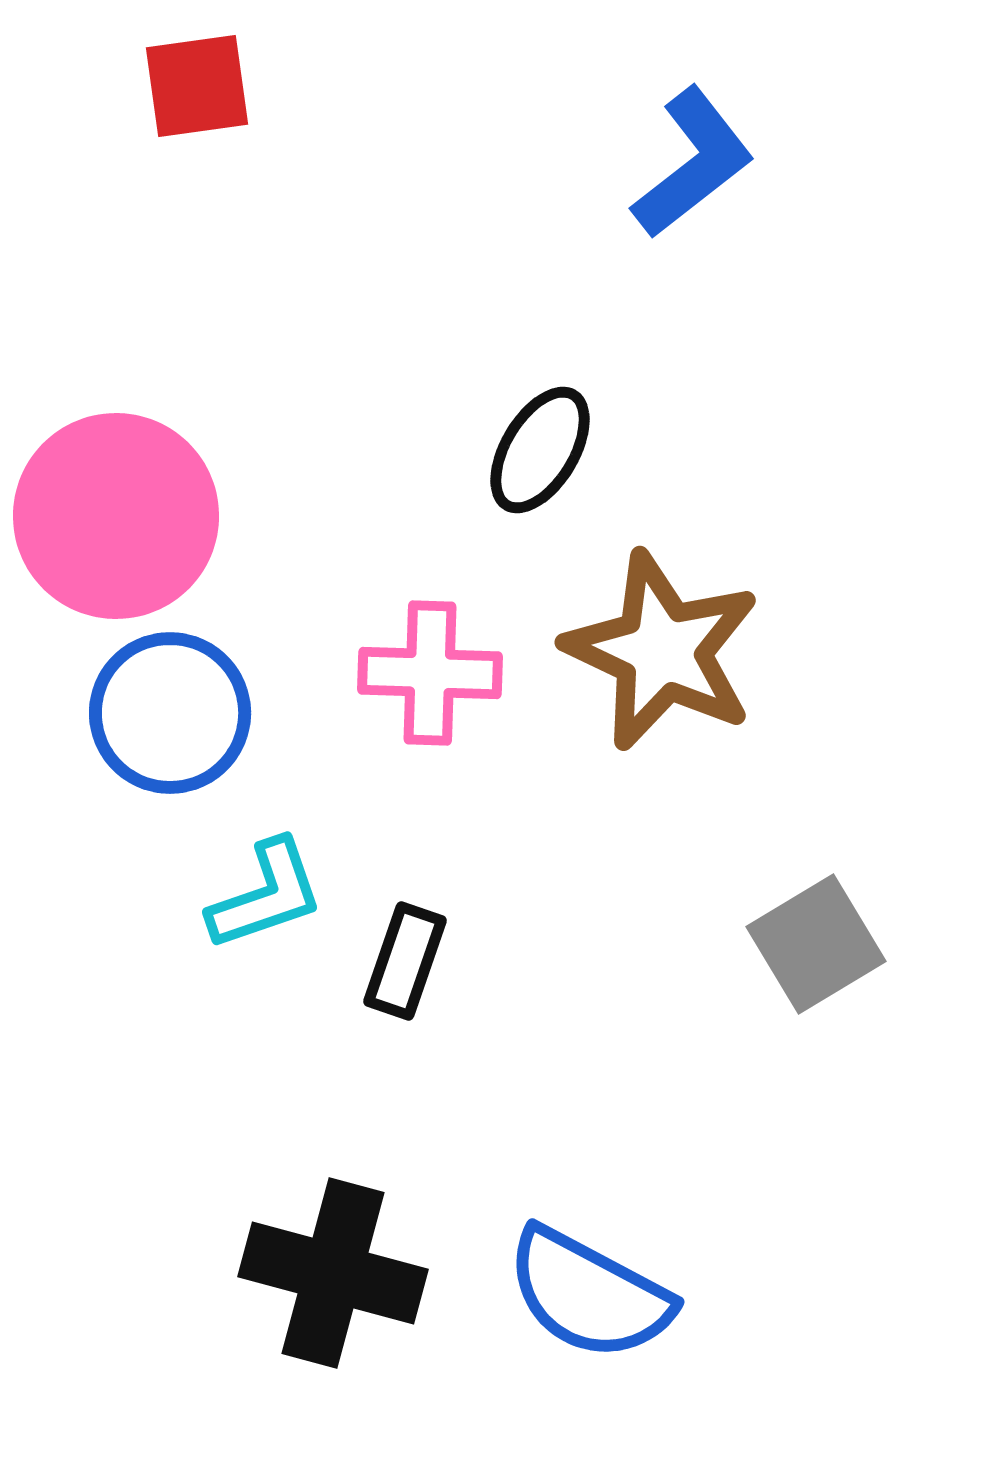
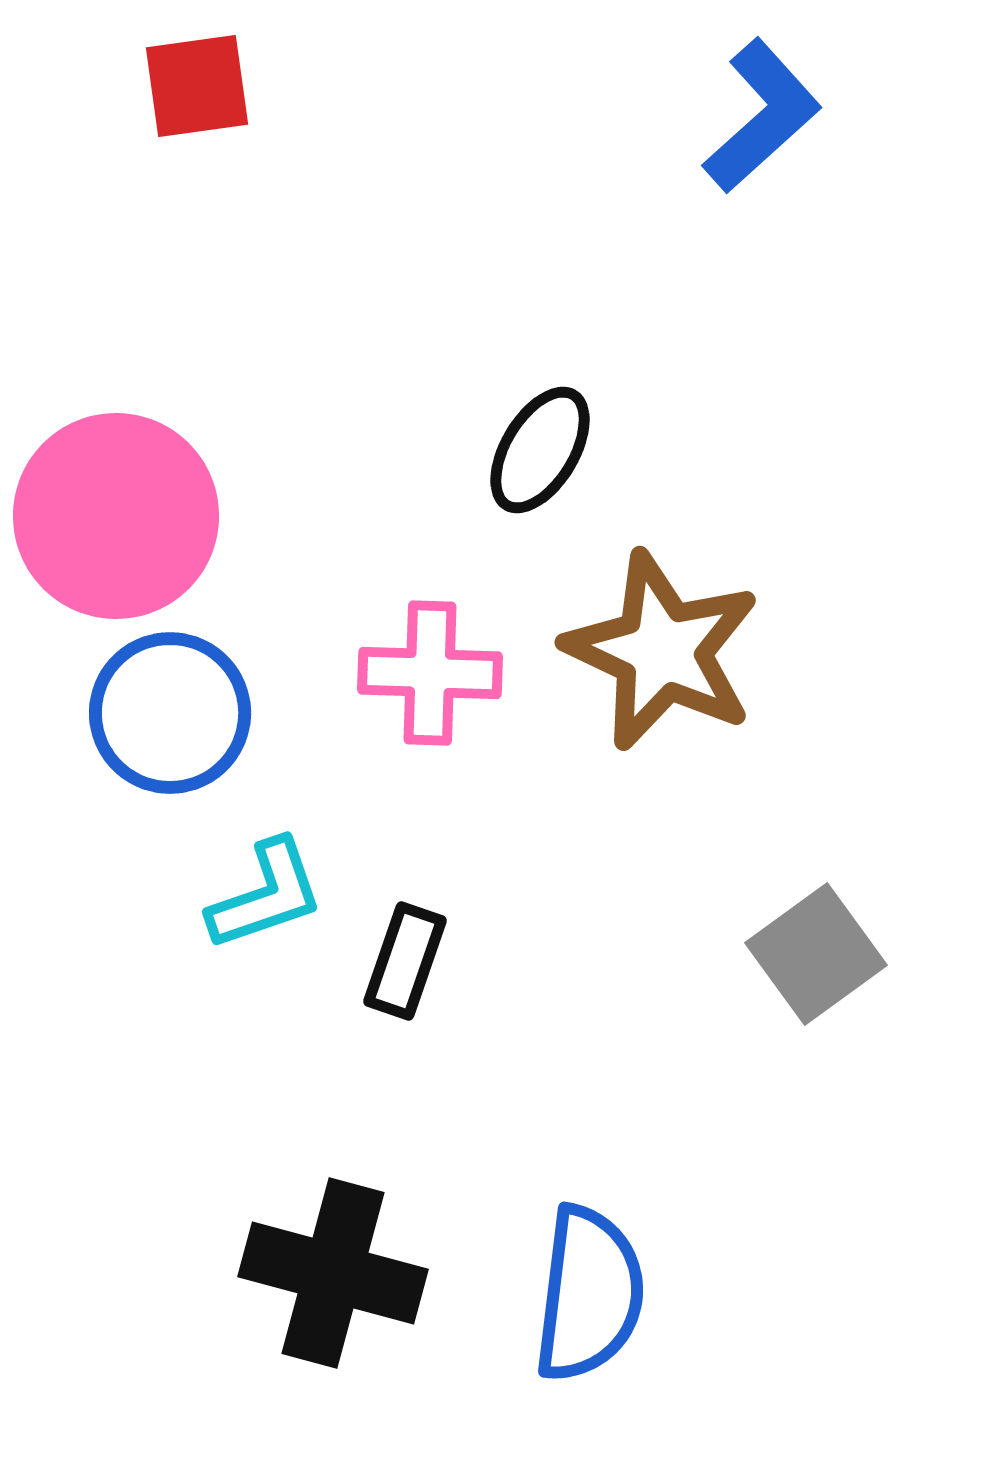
blue L-shape: moved 69 px right, 47 px up; rotated 4 degrees counterclockwise
gray square: moved 10 px down; rotated 5 degrees counterclockwise
blue semicircle: rotated 111 degrees counterclockwise
